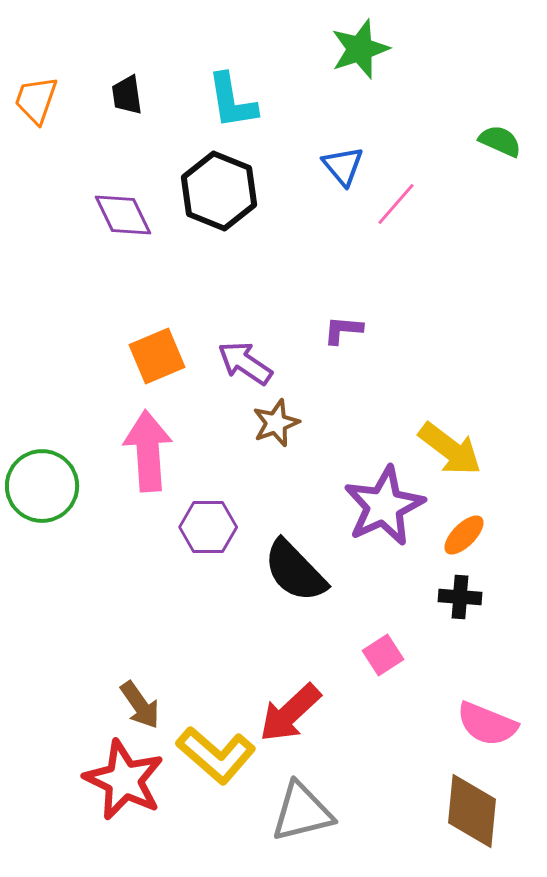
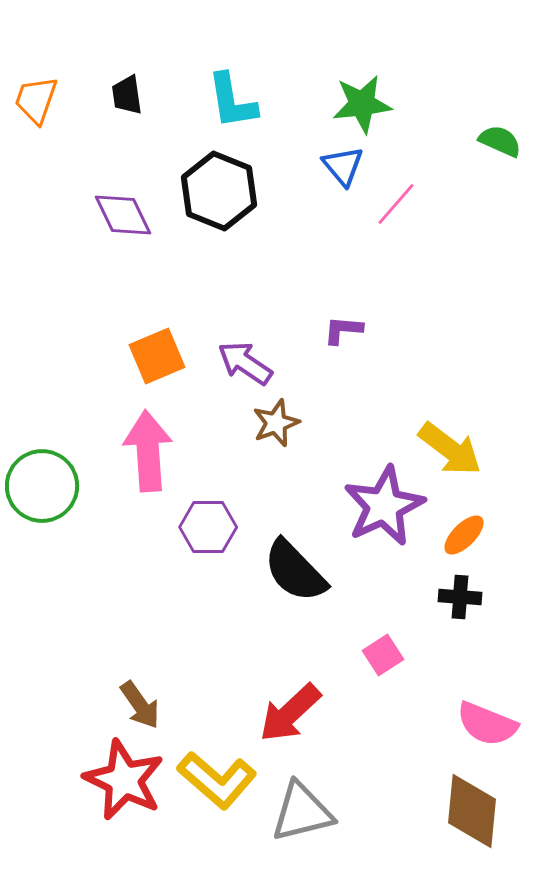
green star: moved 2 px right, 55 px down; rotated 12 degrees clockwise
yellow L-shape: moved 1 px right, 25 px down
